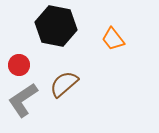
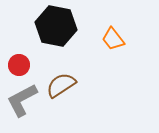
brown semicircle: moved 3 px left, 1 px down; rotated 8 degrees clockwise
gray L-shape: moved 1 px left; rotated 6 degrees clockwise
